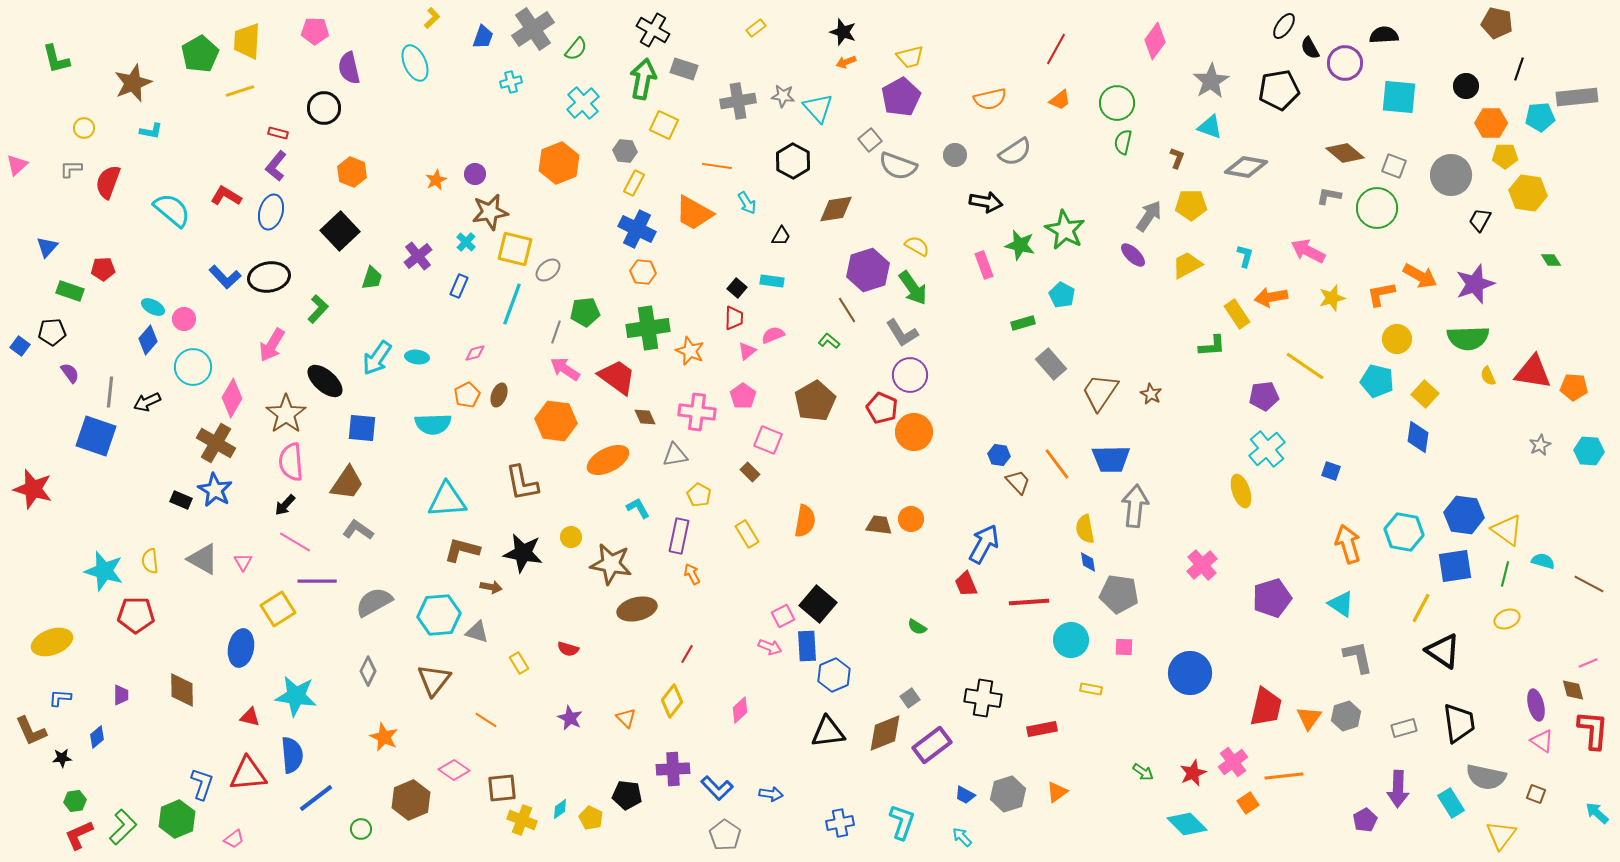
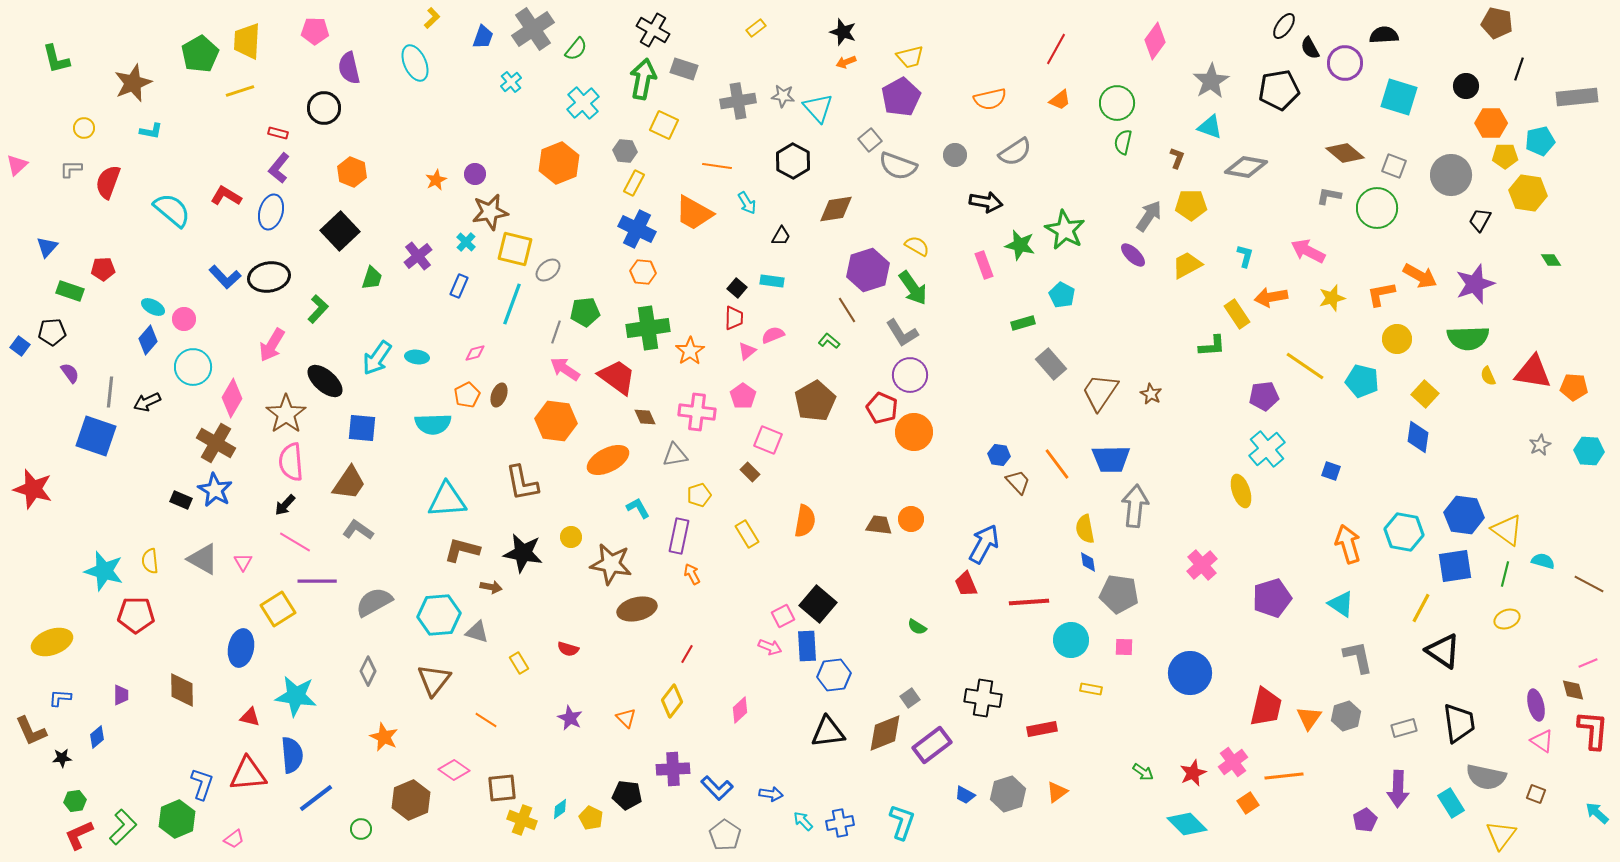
cyan cross at (511, 82): rotated 25 degrees counterclockwise
cyan square at (1399, 97): rotated 12 degrees clockwise
cyan pentagon at (1540, 117): moved 24 px down; rotated 8 degrees counterclockwise
purple L-shape at (276, 166): moved 3 px right, 2 px down
orange star at (690, 351): rotated 16 degrees clockwise
cyan pentagon at (1377, 381): moved 15 px left
brown trapezoid at (347, 483): moved 2 px right
yellow pentagon at (699, 495): rotated 25 degrees clockwise
blue hexagon at (834, 675): rotated 16 degrees clockwise
cyan arrow at (962, 837): moved 159 px left, 16 px up
